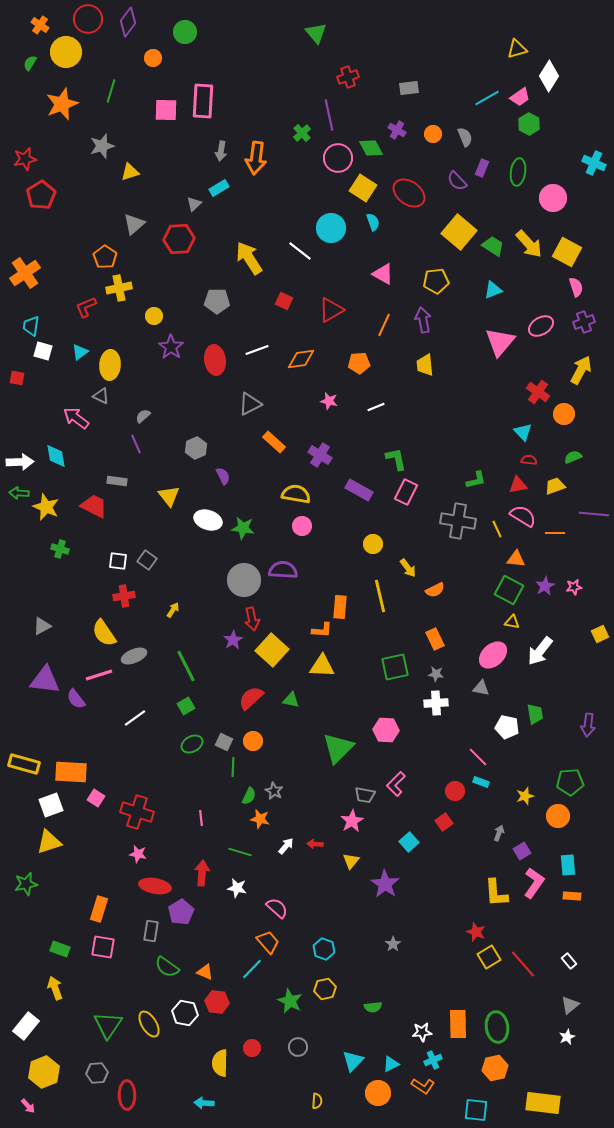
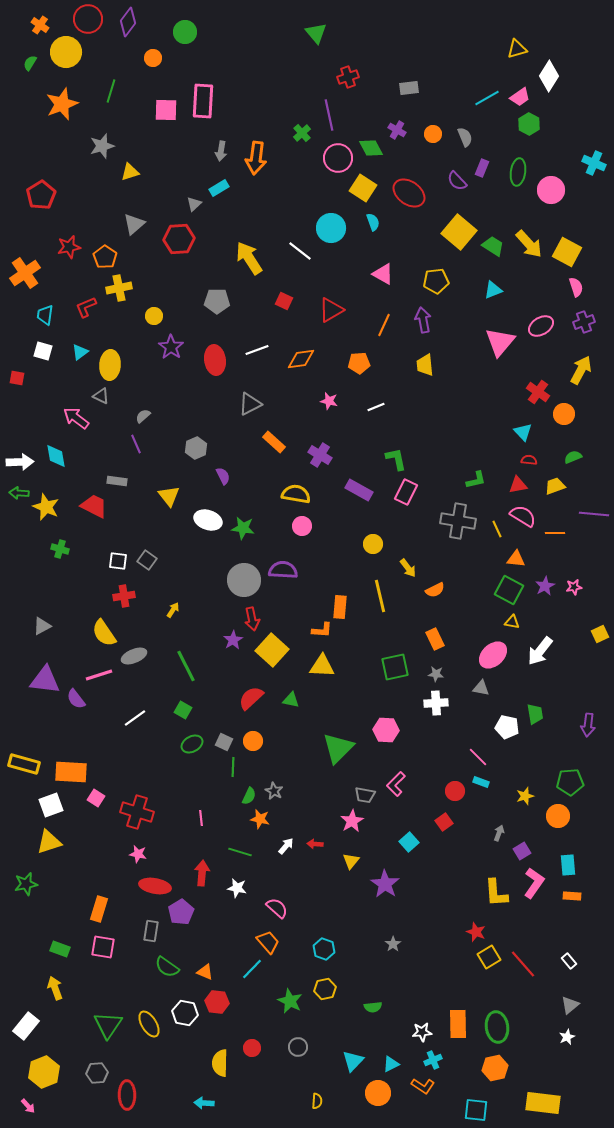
red star at (25, 159): moved 44 px right, 88 px down
pink circle at (553, 198): moved 2 px left, 8 px up
cyan trapezoid at (31, 326): moved 14 px right, 11 px up
green square at (186, 706): moved 3 px left, 4 px down; rotated 30 degrees counterclockwise
